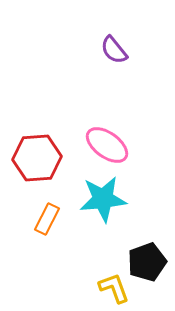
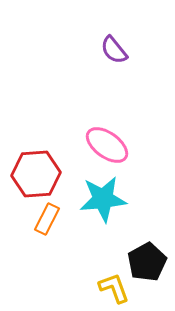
red hexagon: moved 1 px left, 16 px down
black pentagon: rotated 9 degrees counterclockwise
